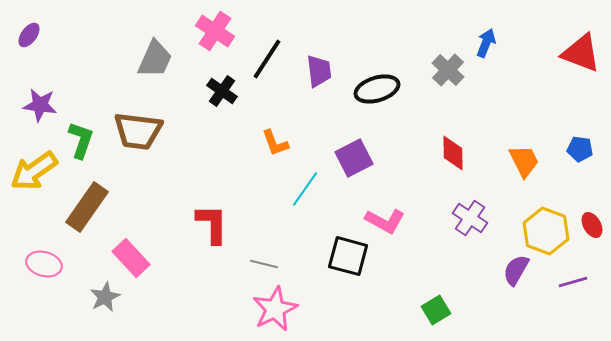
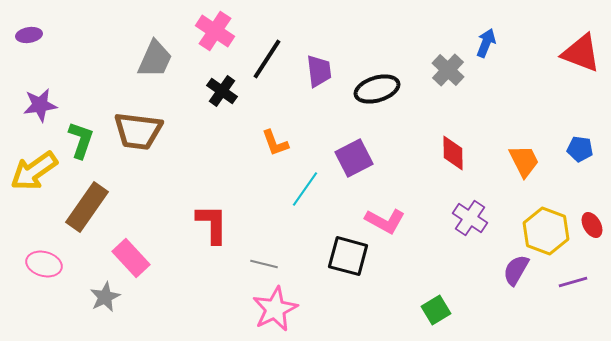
purple ellipse: rotated 45 degrees clockwise
purple star: rotated 16 degrees counterclockwise
